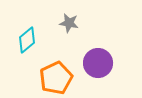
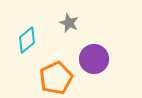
gray star: rotated 12 degrees clockwise
purple circle: moved 4 px left, 4 px up
